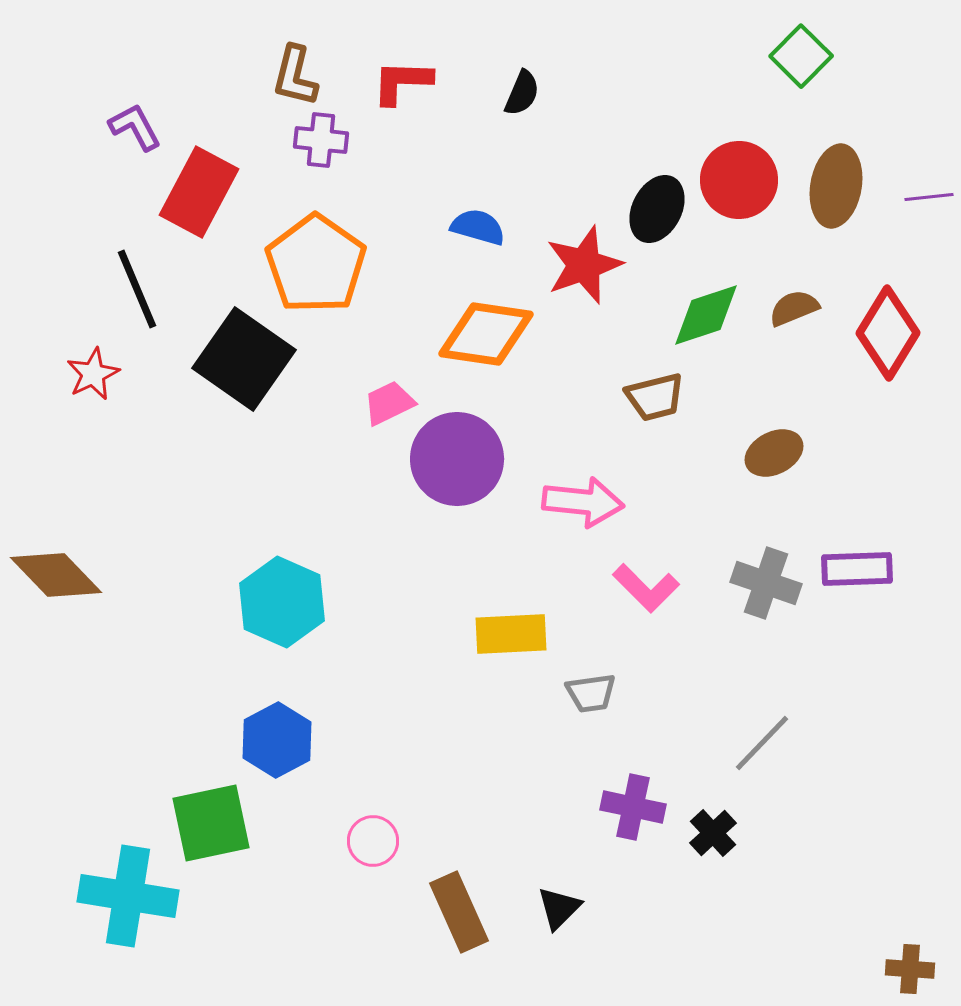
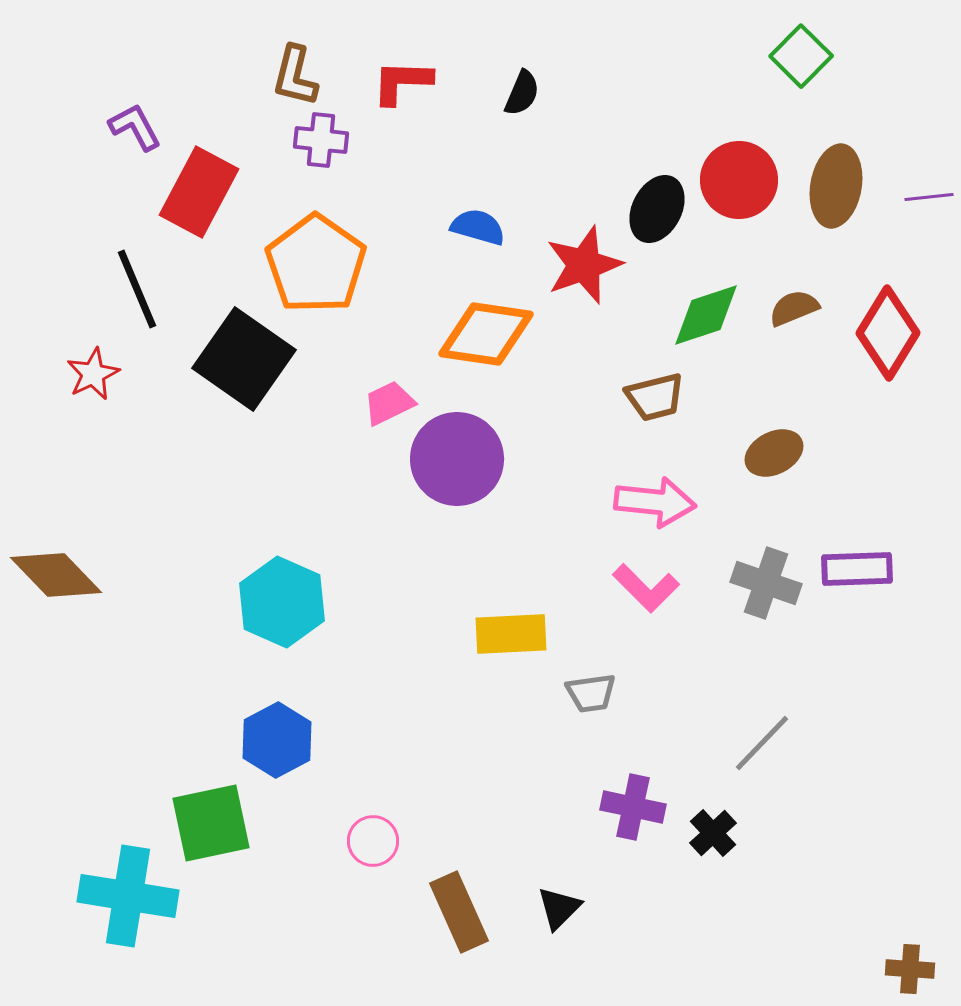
pink arrow at (583, 502): moved 72 px right
